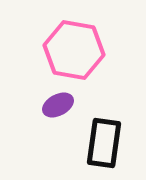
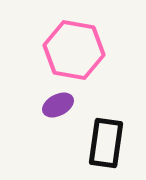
black rectangle: moved 2 px right
